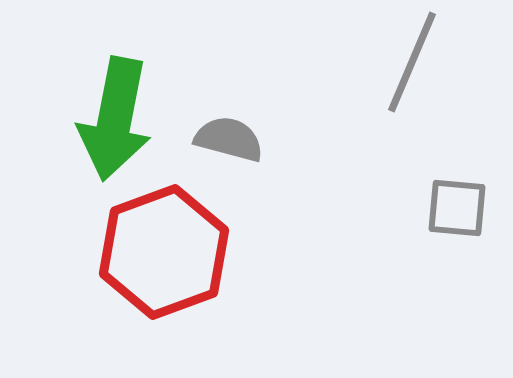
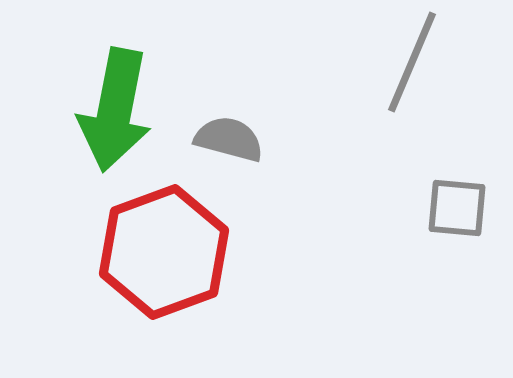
green arrow: moved 9 px up
